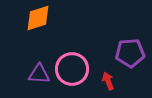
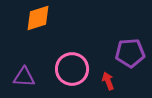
purple triangle: moved 15 px left, 3 px down
